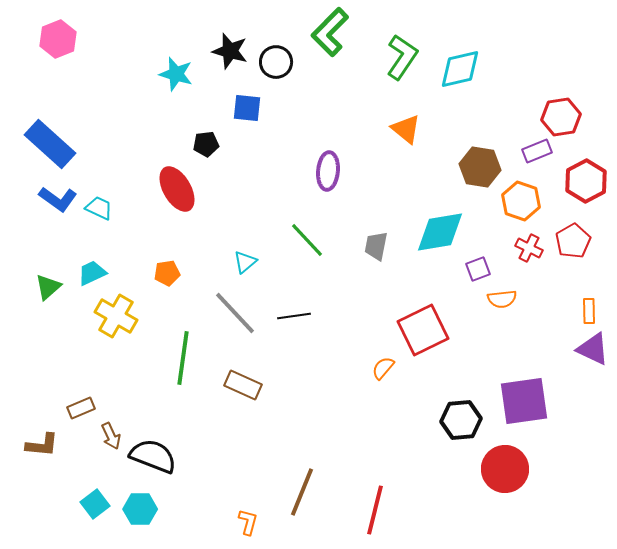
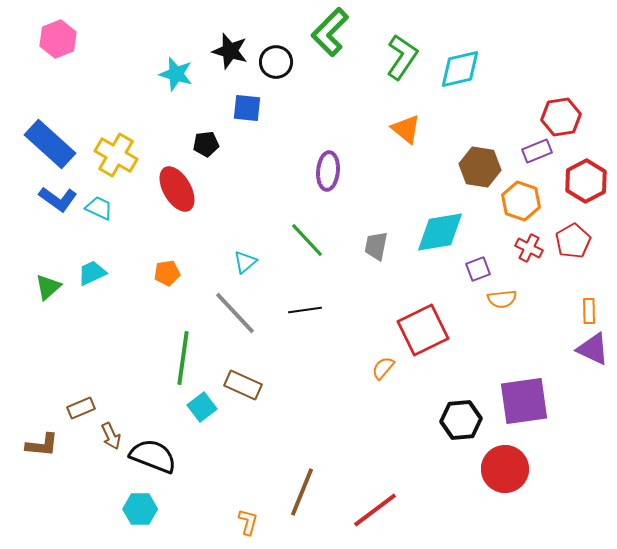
yellow cross at (116, 316): moved 161 px up
black line at (294, 316): moved 11 px right, 6 px up
cyan square at (95, 504): moved 107 px right, 97 px up
red line at (375, 510): rotated 39 degrees clockwise
